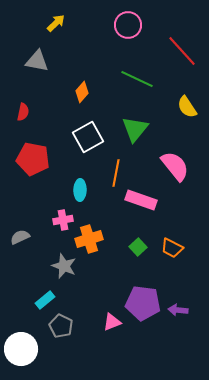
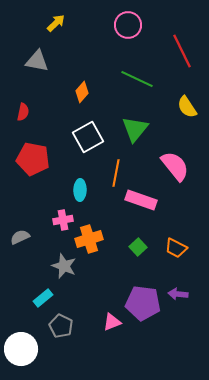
red line: rotated 16 degrees clockwise
orange trapezoid: moved 4 px right
cyan rectangle: moved 2 px left, 2 px up
purple arrow: moved 16 px up
